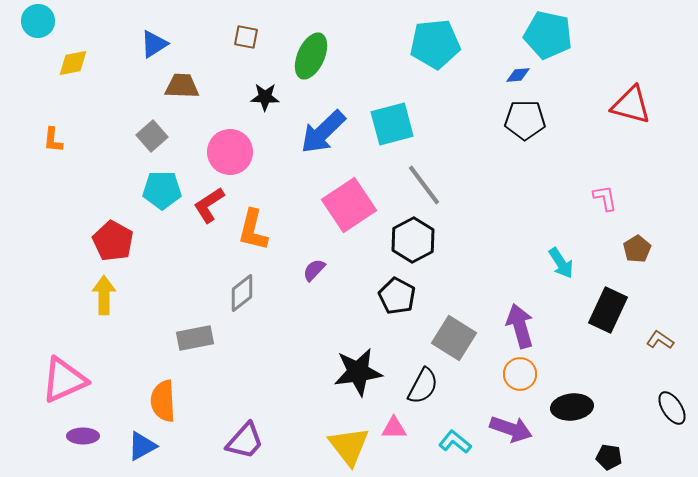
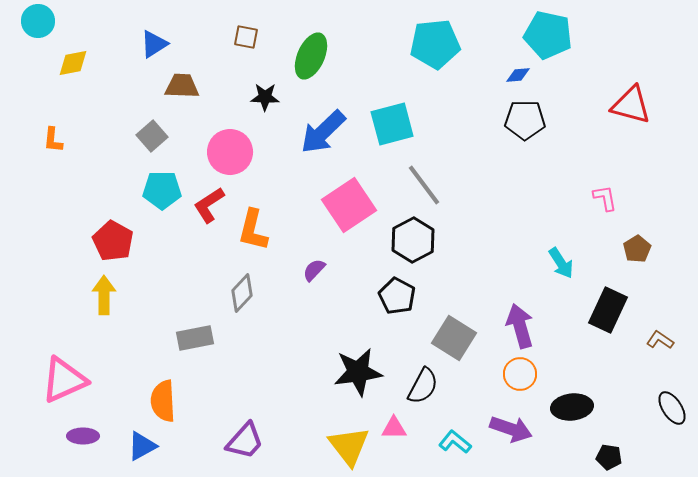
gray diamond at (242, 293): rotated 9 degrees counterclockwise
